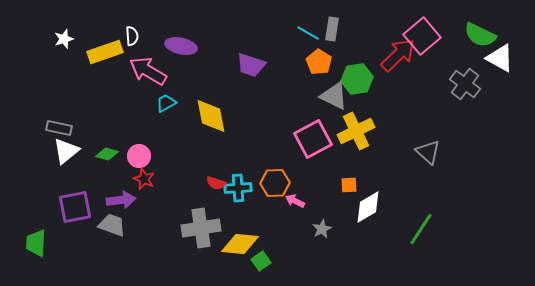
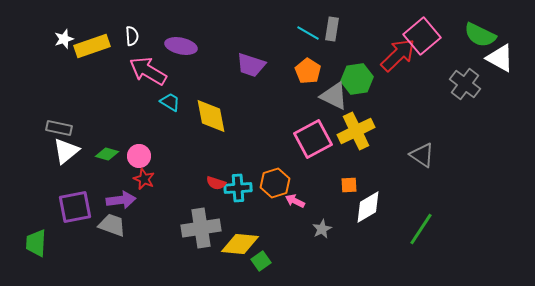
yellow rectangle at (105, 52): moved 13 px left, 6 px up
orange pentagon at (319, 62): moved 11 px left, 9 px down
cyan trapezoid at (166, 103): moved 4 px right, 1 px up; rotated 60 degrees clockwise
gray triangle at (428, 152): moved 6 px left, 3 px down; rotated 8 degrees counterclockwise
orange hexagon at (275, 183): rotated 16 degrees counterclockwise
